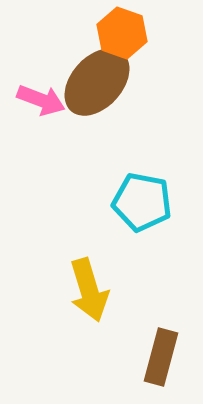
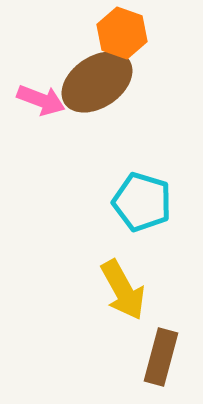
brown ellipse: rotated 14 degrees clockwise
cyan pentagon: rotated 6 degrees clockwise
yellow arrow: moved 34 px right; rotated 12 degrees counterclockwise
